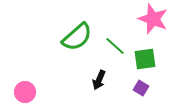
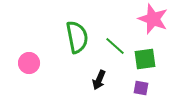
green semicircle: rotated 60 degrees counterclockwise
purple square: rotated 21 degrees counterclockwise
pink circle: moved 4 px right, 29 px up
